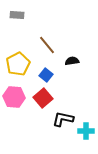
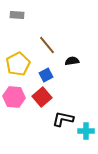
blue square: rotated 24 degrees clockwise
red square: moved 1 px left, 1 px up
